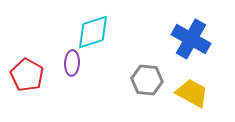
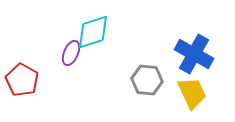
blue cross: moved 3 px right, 15 px down
purple ellipse: moved 1 px left, 10 px up; rotated 20 degrees clockwise
red pentagon: moved 5 px left, 5 px down
yellow trapezoid: rotated 36 degrees clockwise
